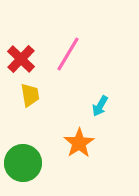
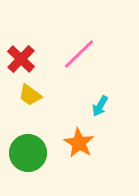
pink line: moved 11 px right; rotated 15 degrees clockwise
yellow trapezoid: rotated 135 degrees clockwise
orange star: rotated 8 degrees counterclockwise
green circle: moved 5 px right, 10 px up
